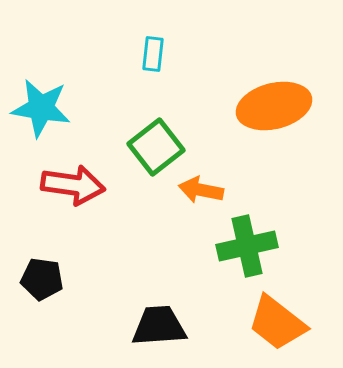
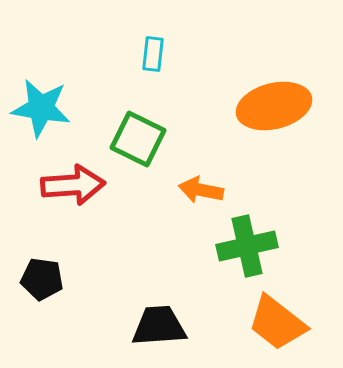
green square: moved 18 px left, 8 px up; rotated 26 degrees counterclockwise
red arrow: rotated 12 degrees counterclockwise
